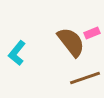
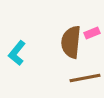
brown semicircle: rotated 136 degrees counterclockwise
brown line: rotated 8 degrees clockwise
